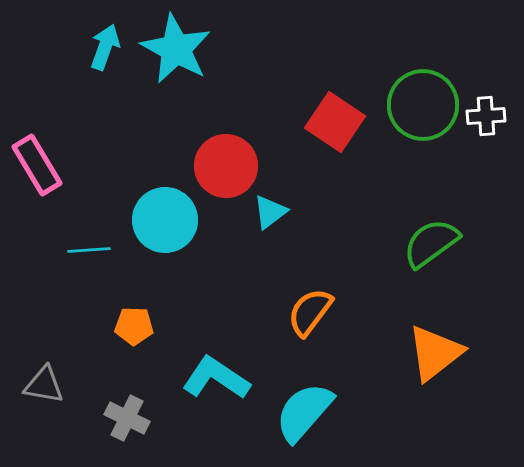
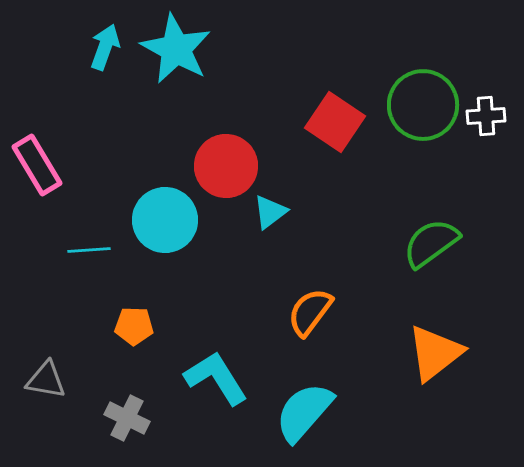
cyan L-shape: rotated 24 degrees clockwise
gray triangle: moved 2 px right, 5 px up
